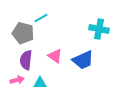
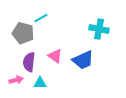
purple semicircle: moved 3 px right, 2 px down
pink arrow: moved 1 px left
